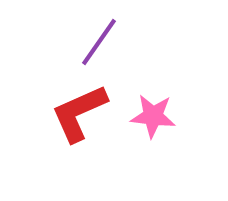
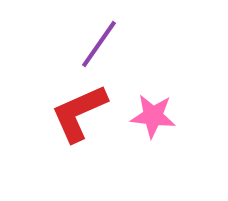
purple line: moved 2 px down
